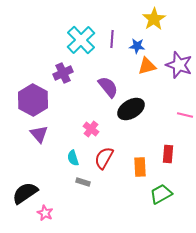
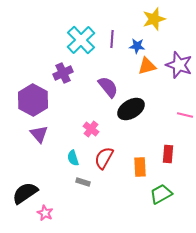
yellow star: rotated 15 degrees clockwise
